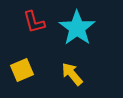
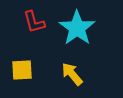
yellow square: rotated 20 degrees clockwise
